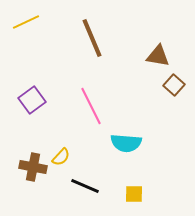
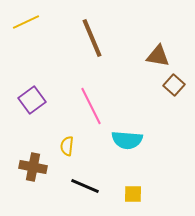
cyan semicircle: moved 1 px right, 3 px up
yellow semicircle: moved 6 px right, 11 px up; rotated 144 degrees clockwise
yellow square: moved 1 px left
